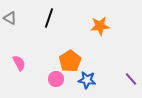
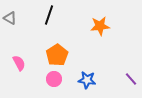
black line: moved 3 px up
orange pentagon: moved 13 px left, 6 px up
pink circle: moved 2 px left
